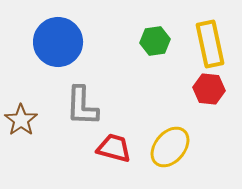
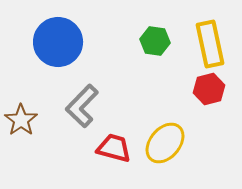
green hexagon: rotated 16 degrees clockwise
red hexagon: rotated 20 degrees counterclockwise
gray L-shape: rotated 42 degrees clockwise
yellow ellipse: moved 5 px left, 4 px up
